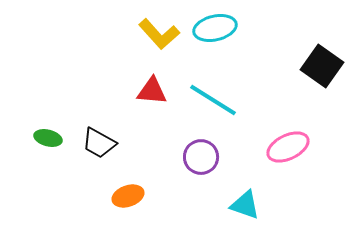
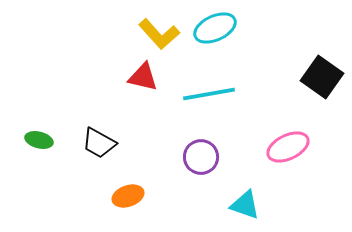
cyan ellipse: rotated 12 degrees counterclockwise
black square: moved 11 px down
red triangle: moved 9 px left, 14 px up; rotated 8 degrees clockwise
cyan line: moved 4 px left, 6 px up; rotated 42 degrees counterclockwise
green ellipse: moved 9 px left, 2 px down
